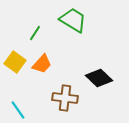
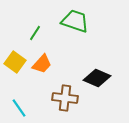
green trapezoid: moved 2 px right, 1 px down; rotated 12 degrees counterclockwise
black diamond: moved 2 px left; rotated 20 degrees counterclockwise
cyan line: moved 1 px right, 2 px up
